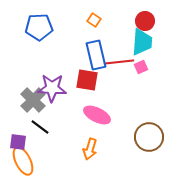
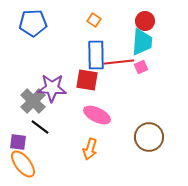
blue pentagon: moved 6 px left, 4 px up
blue rectangle: rotated 12 degrees clockwise
gray cross: moved 1 px down
orange ellipse: moved 3 px down; rotated 12 degrees counterclockwise
